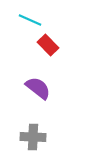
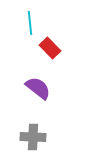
cyan line: moved 3 px down; rotated 60 degrees clockwise
red rectangle: moved 2 px right, 3 px down
